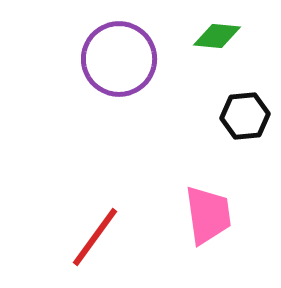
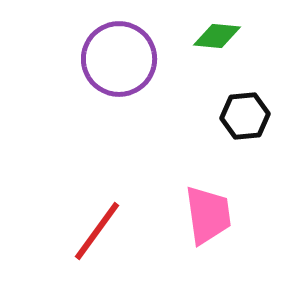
red line: moved 2 px right, 6 px up
